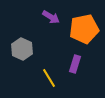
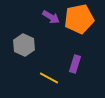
orange pentagon: moved 5 px left, 10 px up
gray hexagon: moved 2 px right, 4 px up
yellow line: rotated 30 degrees counterclockwise
